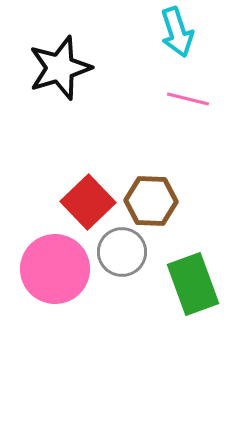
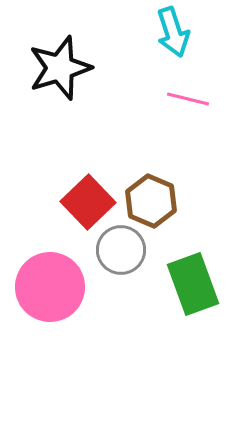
cyan arrow: moved 4 px left
brown hexagon: rotated 21 degrees clockwise
gray circle: moved 1 px left, 2 px up
pink circle: moved 5 px left, 18 px down
